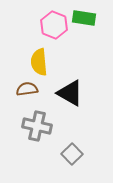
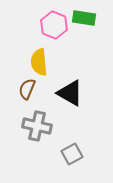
brown semicircle: rotated 60 degrees counterclockwise
gray square: rotated 15 degrees clockwise
